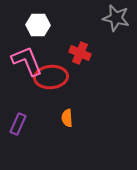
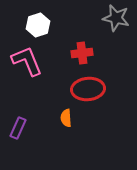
white hexagon: rotated 20 degrees counterclockwise
red cross: moved 2 px right; rotated 30 degrees counterclockwise
red ellipse: moved 37 px right, 12 px down
orange semicircle: moved 1 px left
purple rectangle: moved 4 px down
